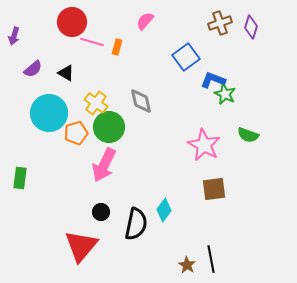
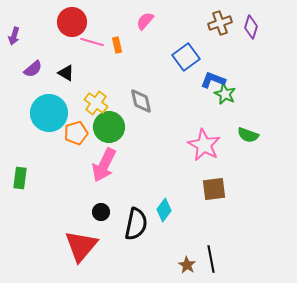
orange rectangle: moved 2 px up; rotated 28 degrees counterclockwise
